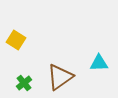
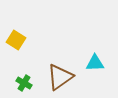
cyan triangle: moved 4 px left
green cross: rotated 21 degrees counterclockwise
